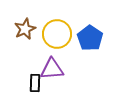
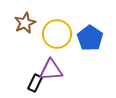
brown star: moved 6 px up
purple triangle: moved 1 px left, 1 px down
black rectangle: rotated 24 degrees clockwise
